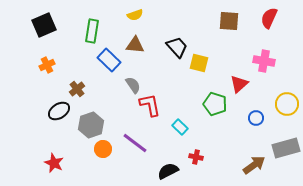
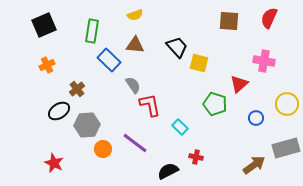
gray hexagon: moved 4 px left; rotated 15 degrees clockwise
